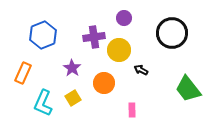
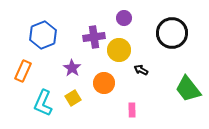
orange rectangle: moved 2 px up
